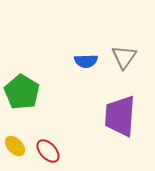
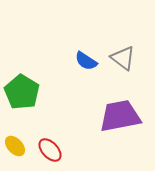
gray triangle: moved 1 px left, 1 px down; rotated 28 degrees counterclockwise
blue semicircle: rotated 35 degrees clockwise
purple trapezoid: rotated 75 degrees clockwise
red ellipse: moved 2 px right, 1 px up
